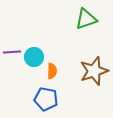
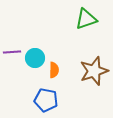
cyan circle: moved 1 px right, 1 px down
orange semicircle: moved 2 px right, 1 px up
blue pentagon: moved 1 px down
